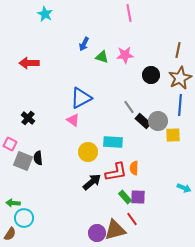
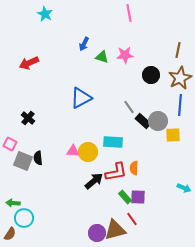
red arrow: rotated 24 degrees counterclockwise
pink triangle: moved 31 px down; rotated 32 degrees counterclockwise
black arrow: moved 2 px right, 1 px up
